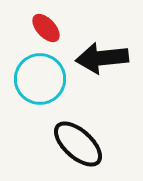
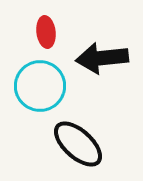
red ellipse: moved 4 px down; rotated 36 degrees clockwise
cyan circle: moved 7 px down
